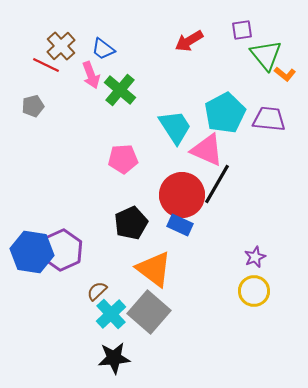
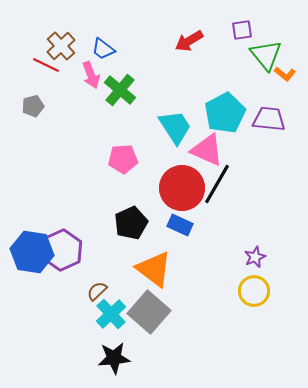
red circle: moved 7 px up
